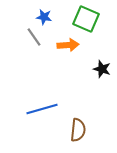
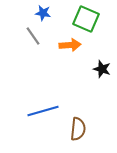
blue star: moved 1 px left, 4 px up
gray line: moved 1 px left, 1 px up
orange arrow: moved 2 px right
blue line: moved 1 px right, 2 px down
brown semicircle: moved 1 px up
